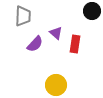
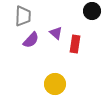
purple semicircle: moved 4 px left, 4 px up
yellow circle: moved 1 px left, 1 px up
